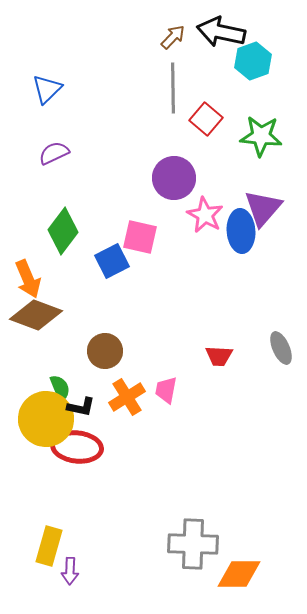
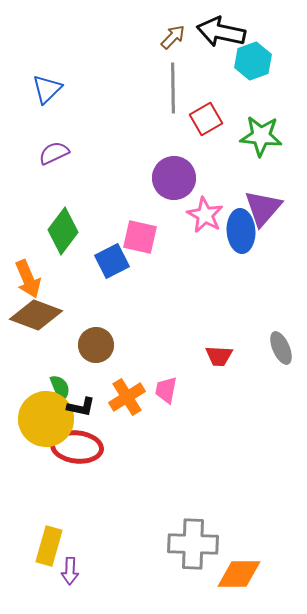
red square: rotated 20 degrees clockwise
brown circle: moved 9 px left, 6 px up
